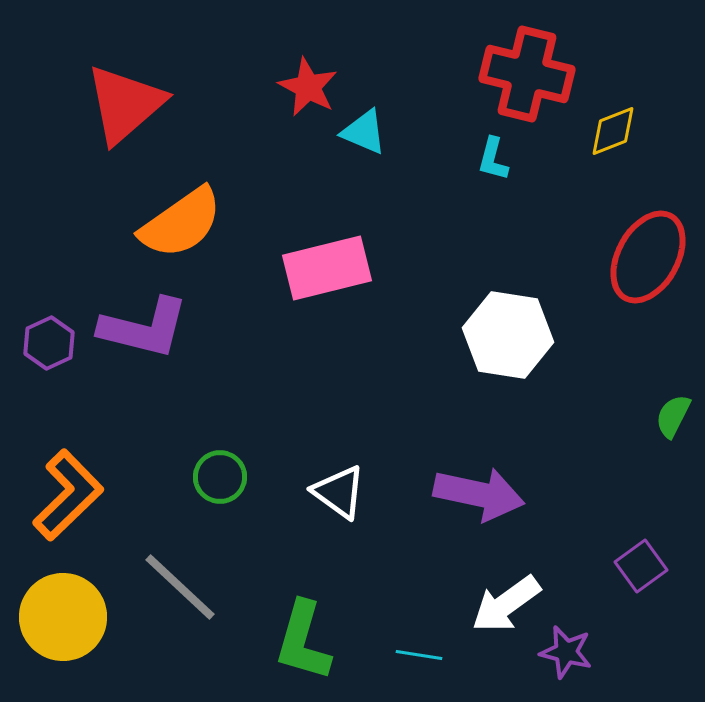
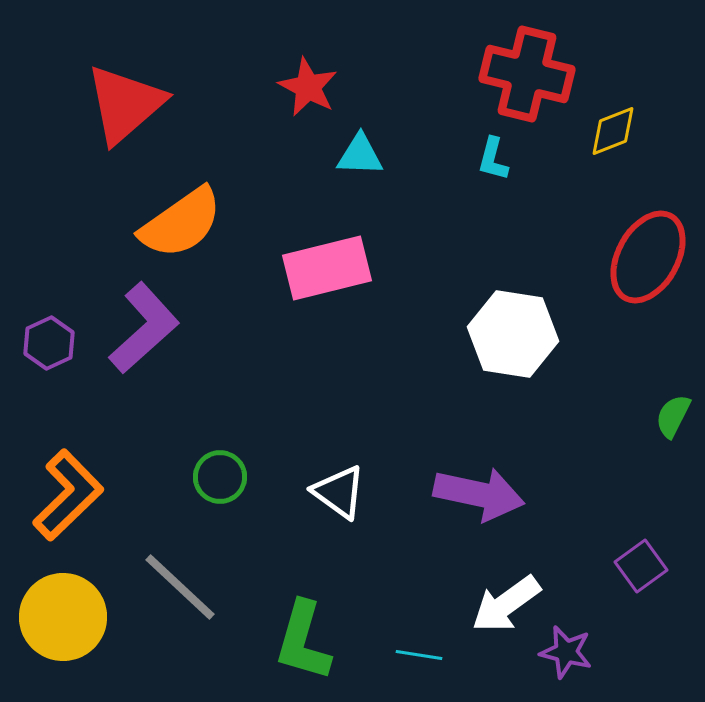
cyan triangle: moved 4 px left, 23 px down; rotated 21 degrees counterclockwise
purple L-shape: rotated 56 degrees counterclockwise
white hexagon: moved 5 px right, 1 px up
